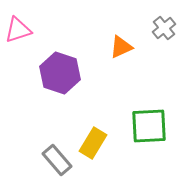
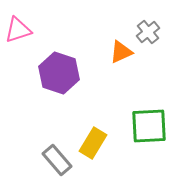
gray cross: moved 16 px left, 4 px down
orange triangle: moved 5 px down
purple hexagon: moved 1 px left
